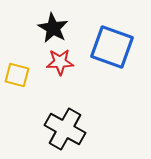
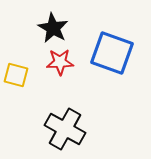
blue square: moved 6 px down
yellow square: moved 1 px left
